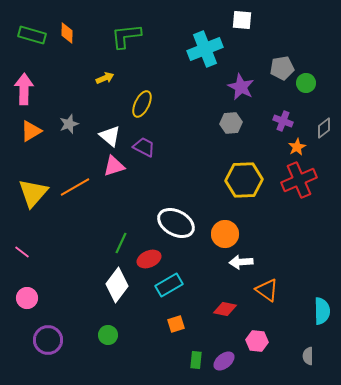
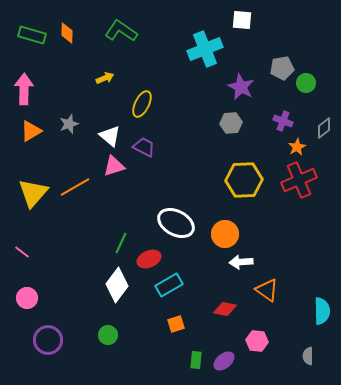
green L-shape at (126, 36): moved 5 px left, 5 px up; rotated 40 degrees clockwise
